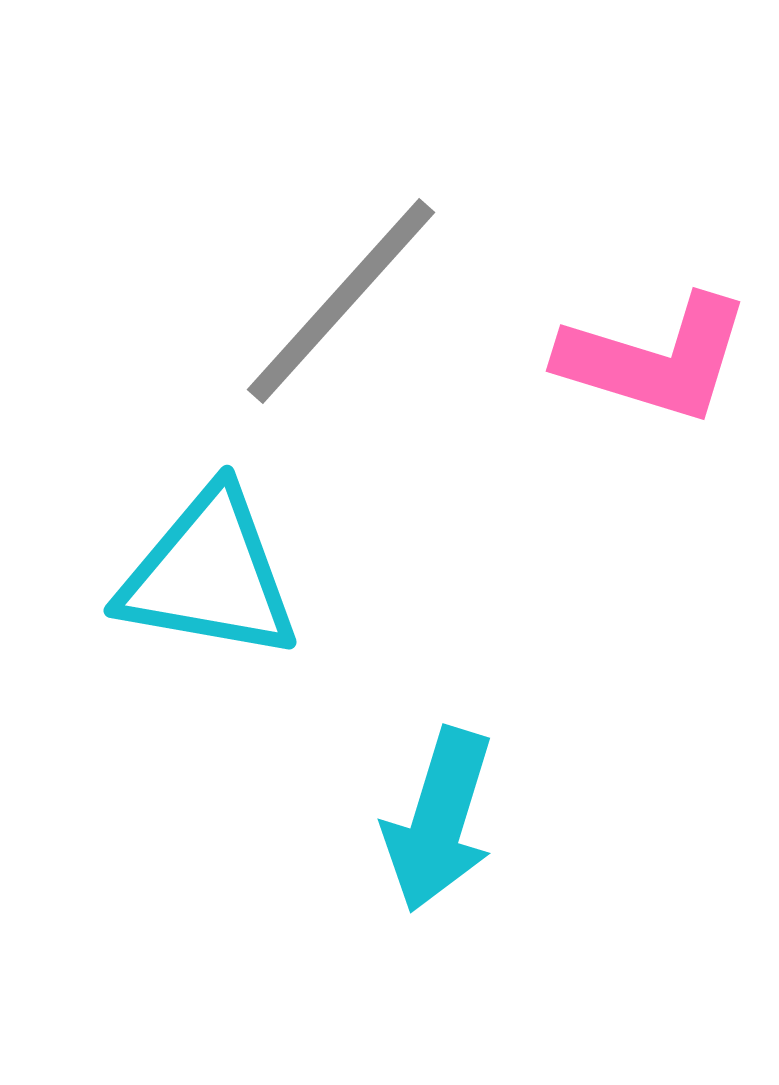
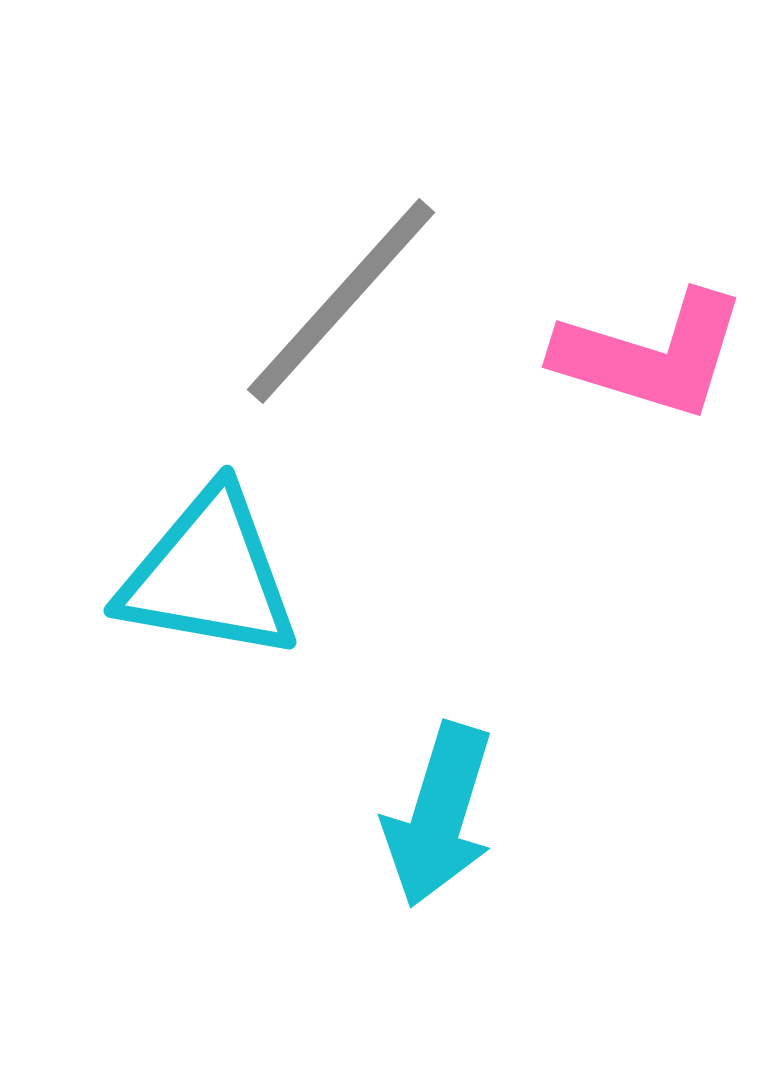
pink L-shape: moved 4 px left, 4 px up
cyan arrow: moved 5 px up
